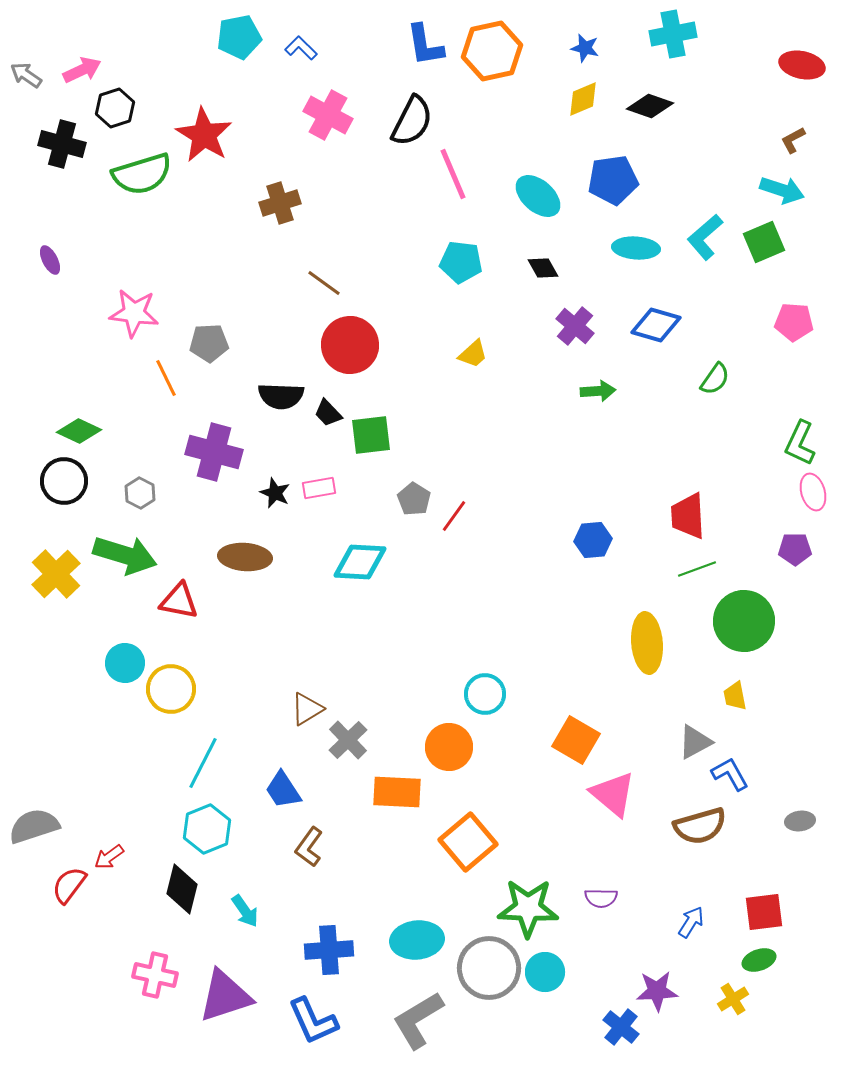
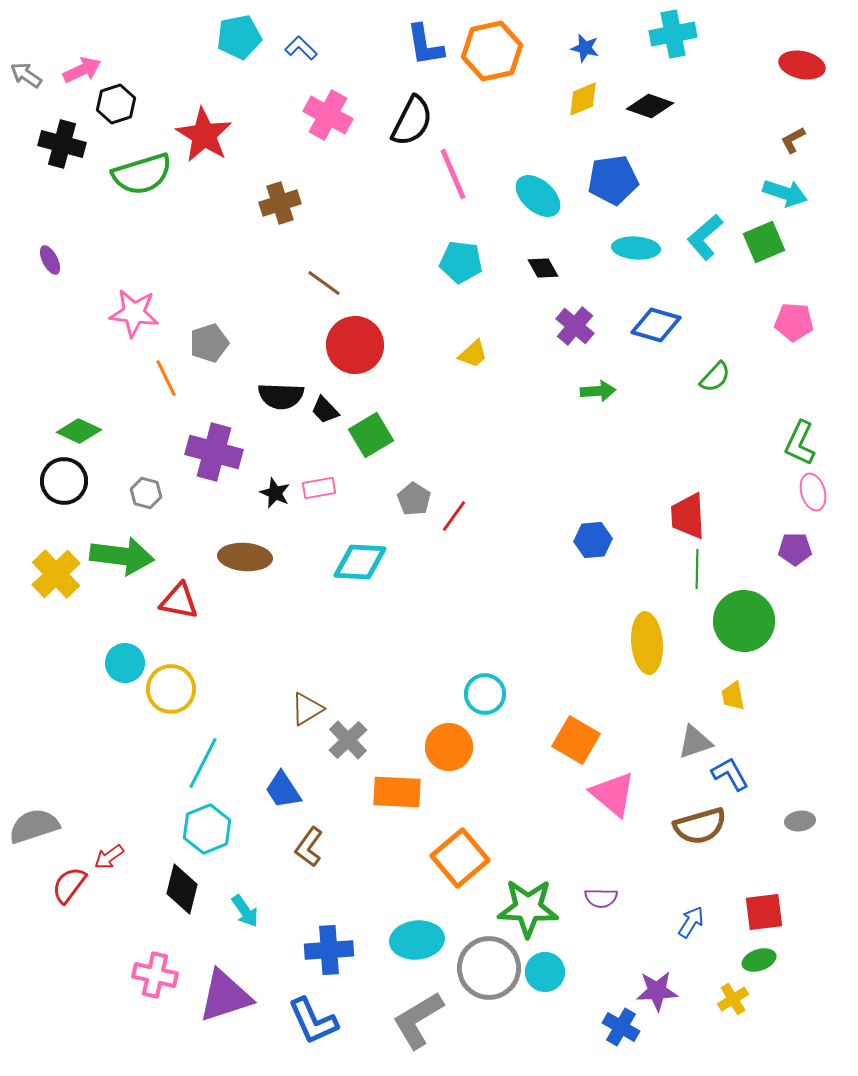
black hexagon at (115, 108): moved 1 px right, 4 px up
cyan arrow at (782, 190): moved 3 px right, 3 px down
gray pentagon at (209, 343): rotated 15 degrees counterclockwise
red circle at (350, 345): moved 5 px right
green semicircle at (715, 379): moved 2 px up; rotated 8 degrees clockwise
black trapezoid at (328, 413): moved 3 px left, 3 px up
green square at (371, 435): rotated 24 degrees counterclockwise
gray hexagon at (140, 493): moved 6 px right; rotated 12 degrees counterclockwise
green arrow at (125, 555): moved 3 px left, 1 px down; rotated 10 degrees counterclockwise
green line at (697, 569): rotated 69 degrees counterclockwise
yellow trapezoid at (735, 696): moved 2 px left
gray triangle at (695, 742): rotated 9 degrees clockwise
orange square at (468, 842): moved 8 px left, 16 px down
blue cross at (621, 1027): rotated 9 degrees counterclockwise
